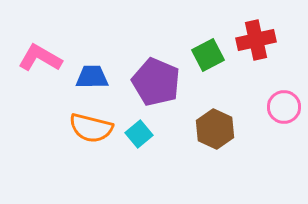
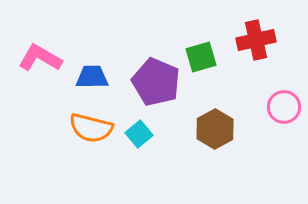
green square: moved 7 px left, 2 px down; rotated 12 degrees clockwise
brown hexagon: rotated 6 degrees clockwise
